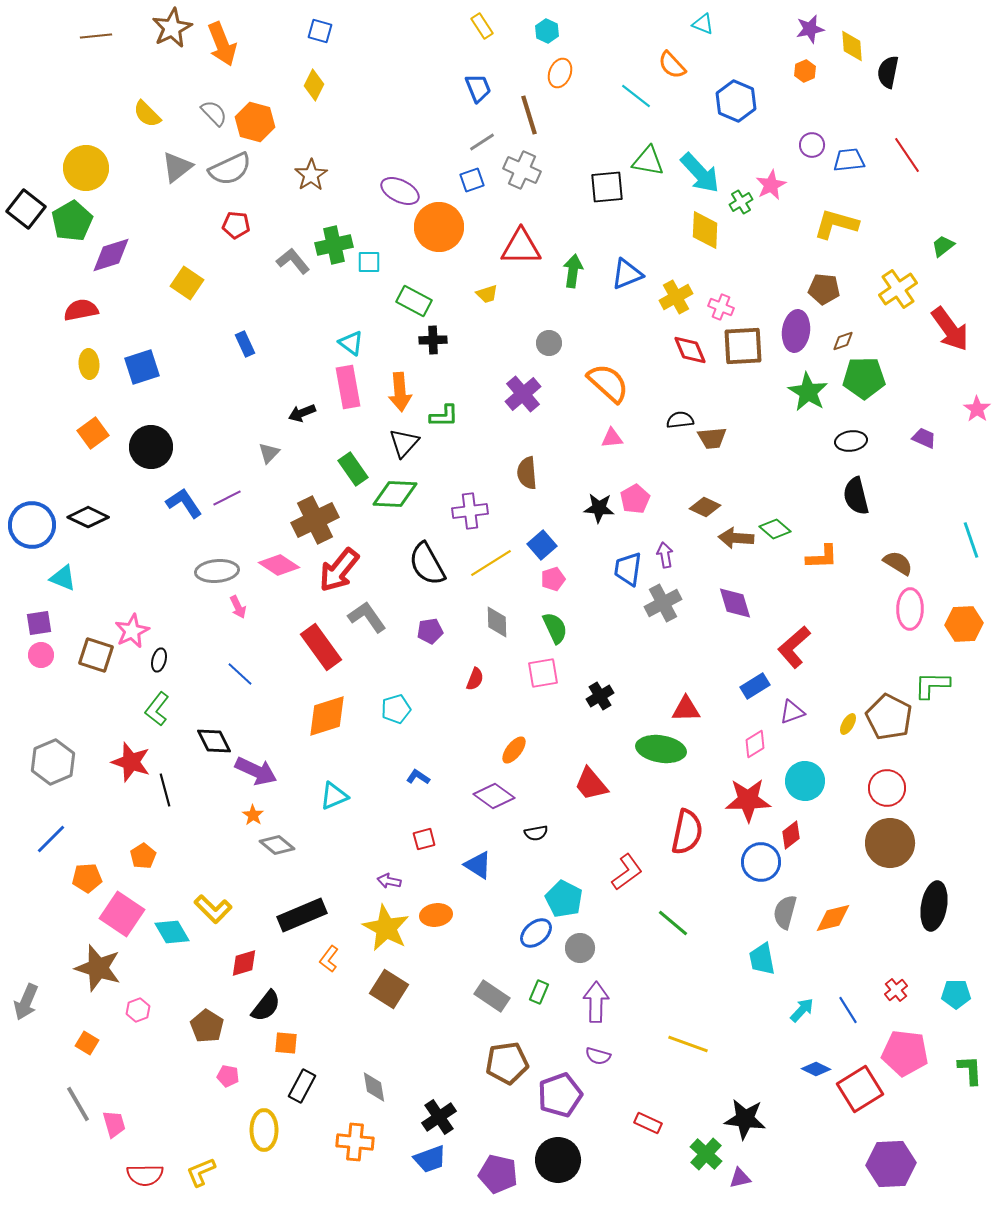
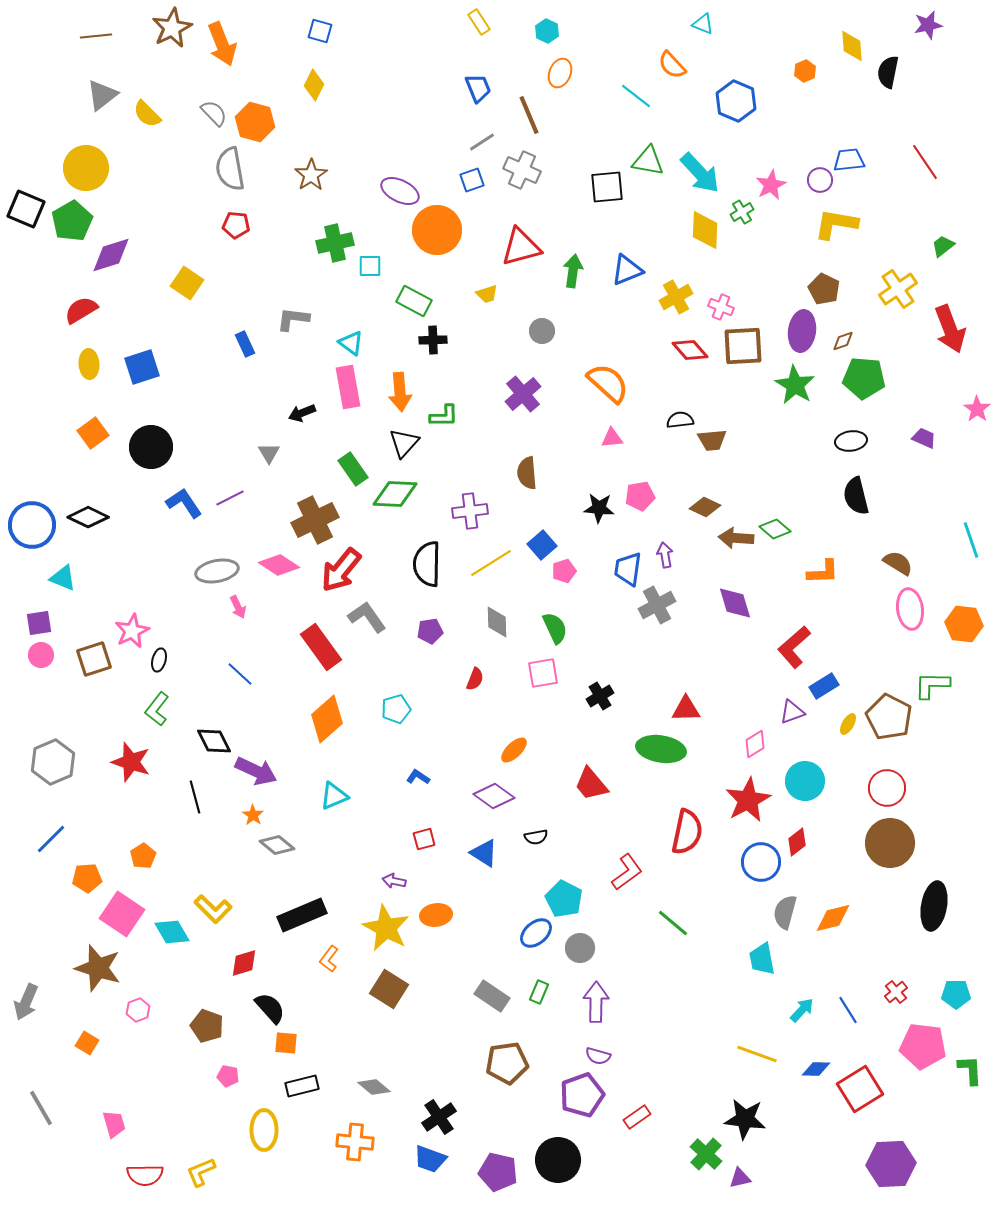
yellow rectangle at (482, 26): moved 3 px left, 4 px up
purple star at (810, 29): moved 118 px right, 4 px up
brown line at (529, 115): rotated 6 degrees counterclockwise
purple circle at (812, 145): moved 8 px right, 35 px down
red line at (907, 155): moved 18 px right, 7 px down
gray triangle at (177, 167): moved 75 px left, 72 px up
gray semicircle at (230, 169): rotated 105 degrees clockwise
green cross at (741, 202): moved 1 px right, 10 px down
black square at (26, 209): rotated 15 degrees counterclockwise
yellow L-shape at (836, 224): rotated 6 degrees counterclockwise
orange circle at (439, 227): moved 2 px left, 3 px down
green cross at (334, 245): moved 1 px right, 2 px up
red triangle at (521, 247): rotated 15 degrees counterclockwise
gray L-shape at (293, 261): moved 58 px down; rotated 44 degrees counterclockwise
cyan square at (369, 262): moved 1 px right, 4 px down
blue triangle at (627, 274): moved 4 px up
brown pentagon at (824, 289): rotated 20 degrees clockwise
red semicircle at (81, 310): rotated 20 degrees counterclockwise
red arrow at (950, 329): rotated 15 degrees clockwise
purple ellipse at (796, 331): moved 6 px right
gray circle at (549, 343): moved 7 px left, 12 px up
red diamond at (690, 350): rotated 18 degrees counterclockwise
green pentagon at (864, 378): rotated 6 degrees clockwise
green star at (808, 392): moved 13 px left, 7 px up
brown trapezoid at (712, 438): moved 2 px down
gray triangle at (269, 453): rotated 15 degrees counterclockwise
purple line at (227, 498): moved 3 px right
pink pentagon at (635, 499): moved 5 px right, 3 px up; rotated 20 degrees clockwise
orange L-shape at (822, 557): moved 1 px right, 15 px down
black semicircle at (427, 564): rotated 30 degrees clockwise
red arrow at (339, 570): moved 2 px right
gray ellipse at (217, 571): rotated 6 degrees counterclockwise
pink pentagon at (553, 579): moved 11 px right, 8 px up
gray cross at (663, 603): moved 6 px left, 2 px down
pink ellipse at (910, 609): rotated 9 degrees counterclockwise
orange hexagon at (964, 624): rotated 9 degrees clockwise
brown square at (96, 655): moved 2 px left, 4 px down; rotated 36 degrees counterclockwise
blue rectangle at (755, 686): moved 69 px right
orange diamond at (327, 716): moved 3 px down; rotated 24 degrees counterclockwise
orange ellipse at (514, 750): rotated 8 degrees clockwise
black line at (165, 790): moved 30 px right, 7 px down
red star at (748, 800): rotated 27 degrees counterclockwise
black semicircle at (536, 833): moved 4 px down
red diamond at (791, 835): moved 6 px right, 7 px down
blue triangle at (478, 865): moved 6 px right, 12 px up
purple arrow at (389, 881): moved 5 px right
red cross at (896, 990): moved 2 px down
black semicircle at (266, 1006): moved 4 px right, 2 px down; rotated 80 degrees counterclockwise
brown pentagon at (207, 1026): rotated 12 degrees counterclockwise
yellow line at (688, 1044): moved 69 px right, 10 px down
pink pentagon at (905, 1053): moved 18 px right, 7 px up
blue diamond at (816, 1069): rotated 24 degrees counterclockwise
black rectangle at (302, 1086): rotated 48 degrees clockwise
gray diamond at (374, 1087): rotated 40 degrees counterclockwise
purple pentagon at (560, 1095): moved 22 px right
gray line at (78, 1104): moved 37 px left, 4 px down
red rectangle at (648, 1123): moved 11 px left, 6 px up; rotated 60 degrees counterclockwise
blue trapezoid at (430, 1159): rotated 40 degrees clockwise
purple pentagon at (498, 1174): moved 2 px up
